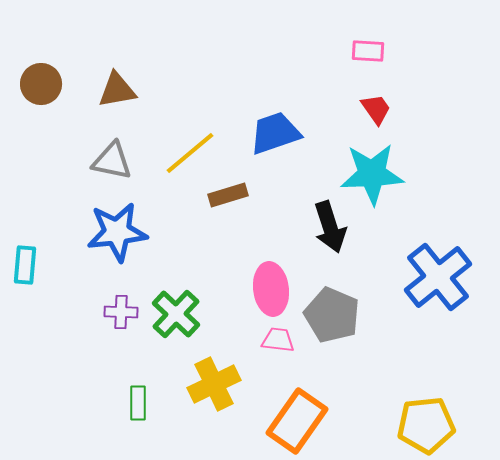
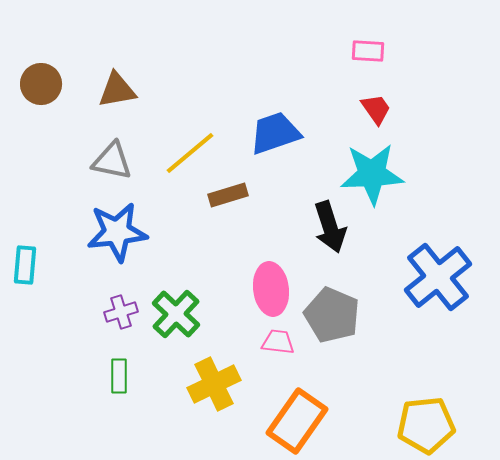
purple cross: rotated 20 degrees counterclockwise
pink trapezoid: moved 2 px down
green rectangle: moved 19 px left, 27 px up
